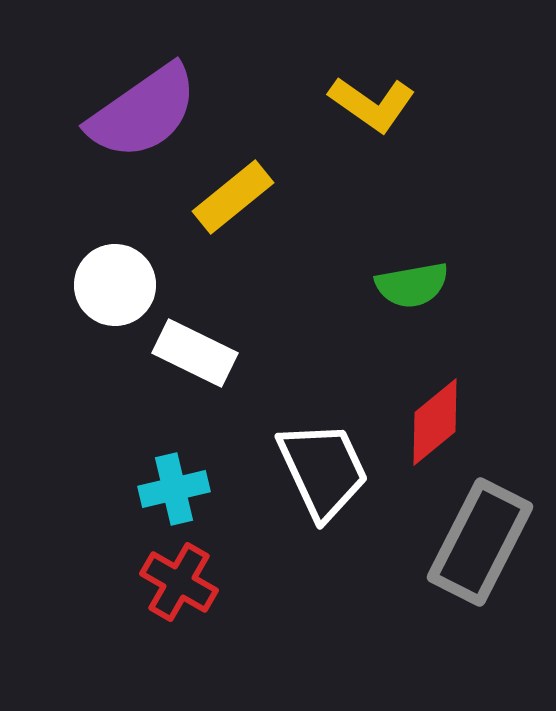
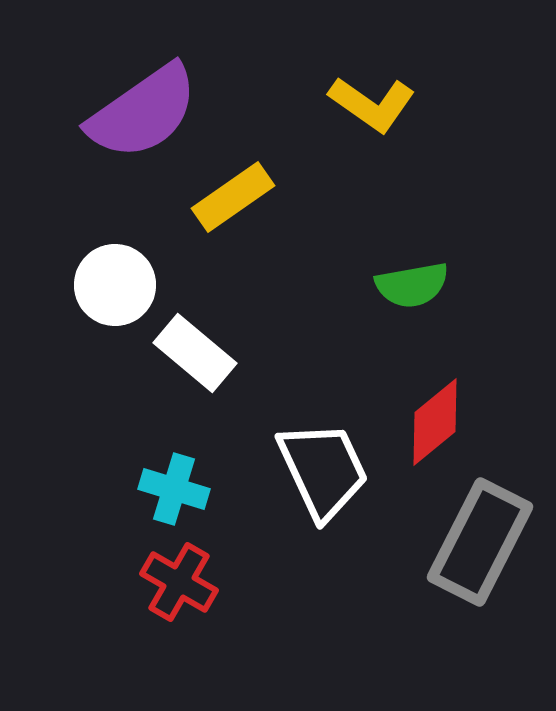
yellow rectangle: rotated 4 degrees clockwise
white rectangle: rotated 14 degrees clockwise
cyan cross: rotated 30 degrees clockwise
